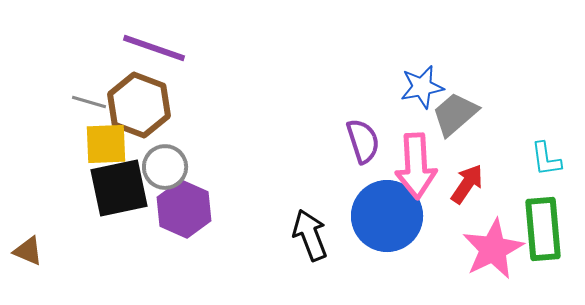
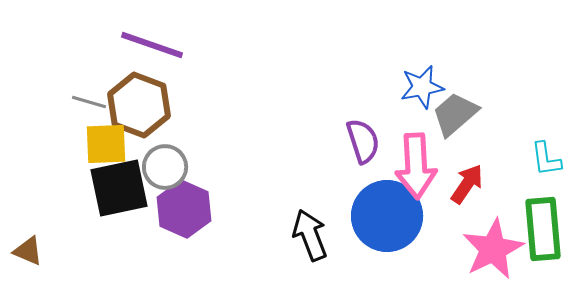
purple line: moved 2 px left, 3 px up
